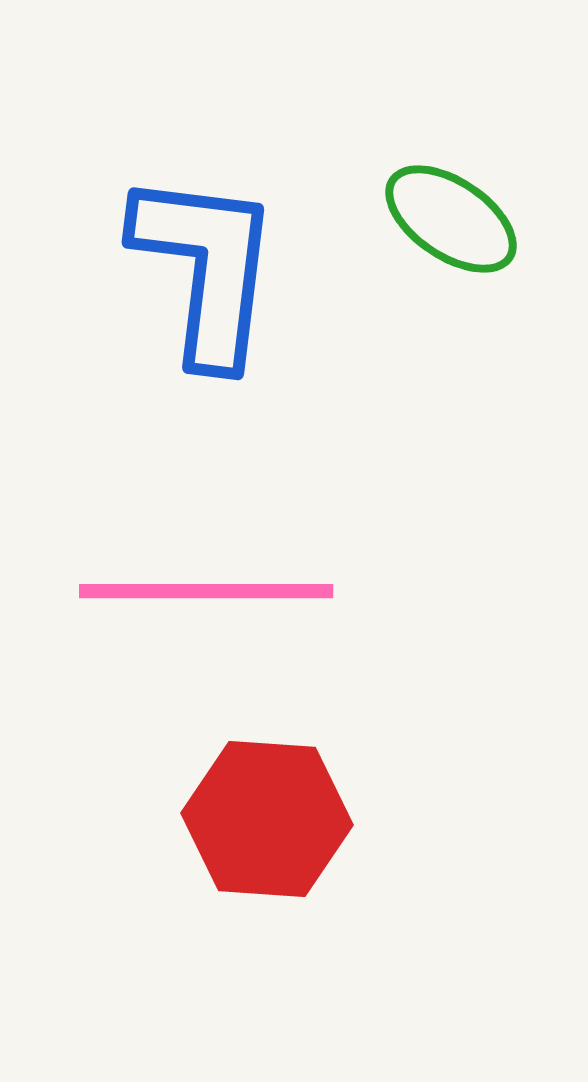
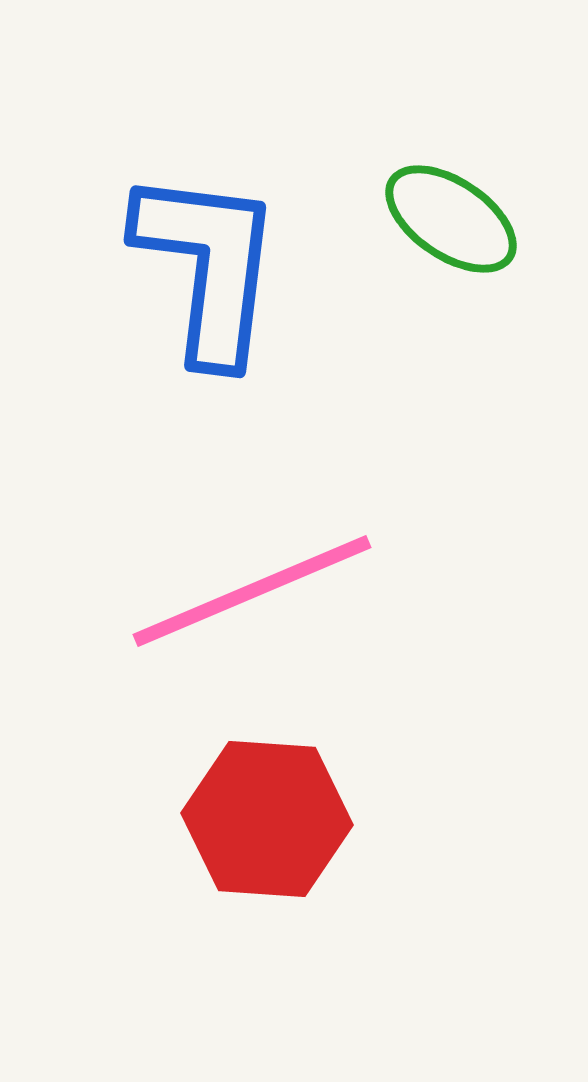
blue L-shape: moved 2 px right, 2 px up
pink line: moved 46 px right; rotated 23 degrees counterclockwise
